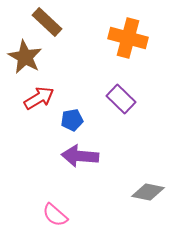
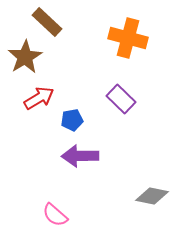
brown star: rotated 12 degrees clockwise
purple arrow: rotated 6 degrees counterclockwise
gray diamond: moved 4 px right, 4 px down
